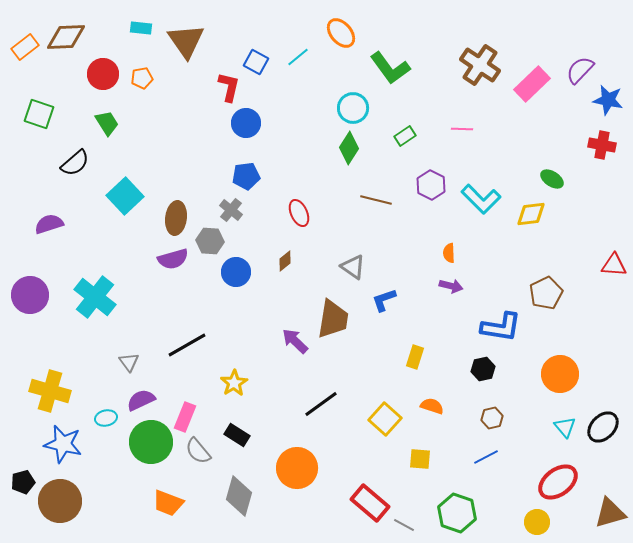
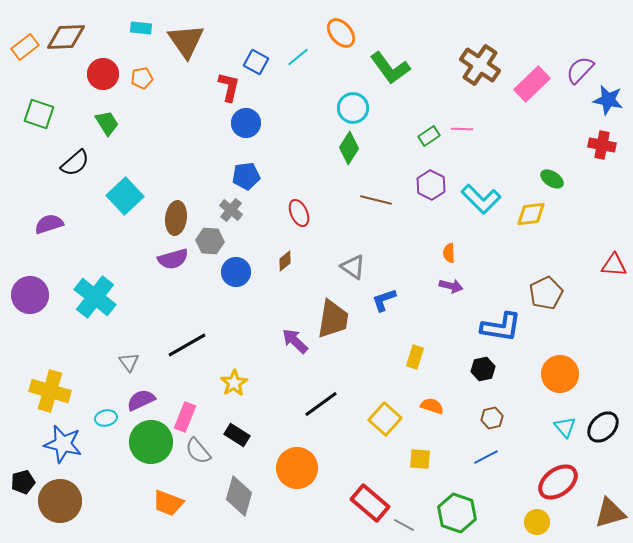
green rectangle at (405, 136): moved 24 px right
